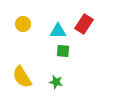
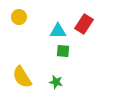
yellow circle: moved 4 px left, 7 px up
